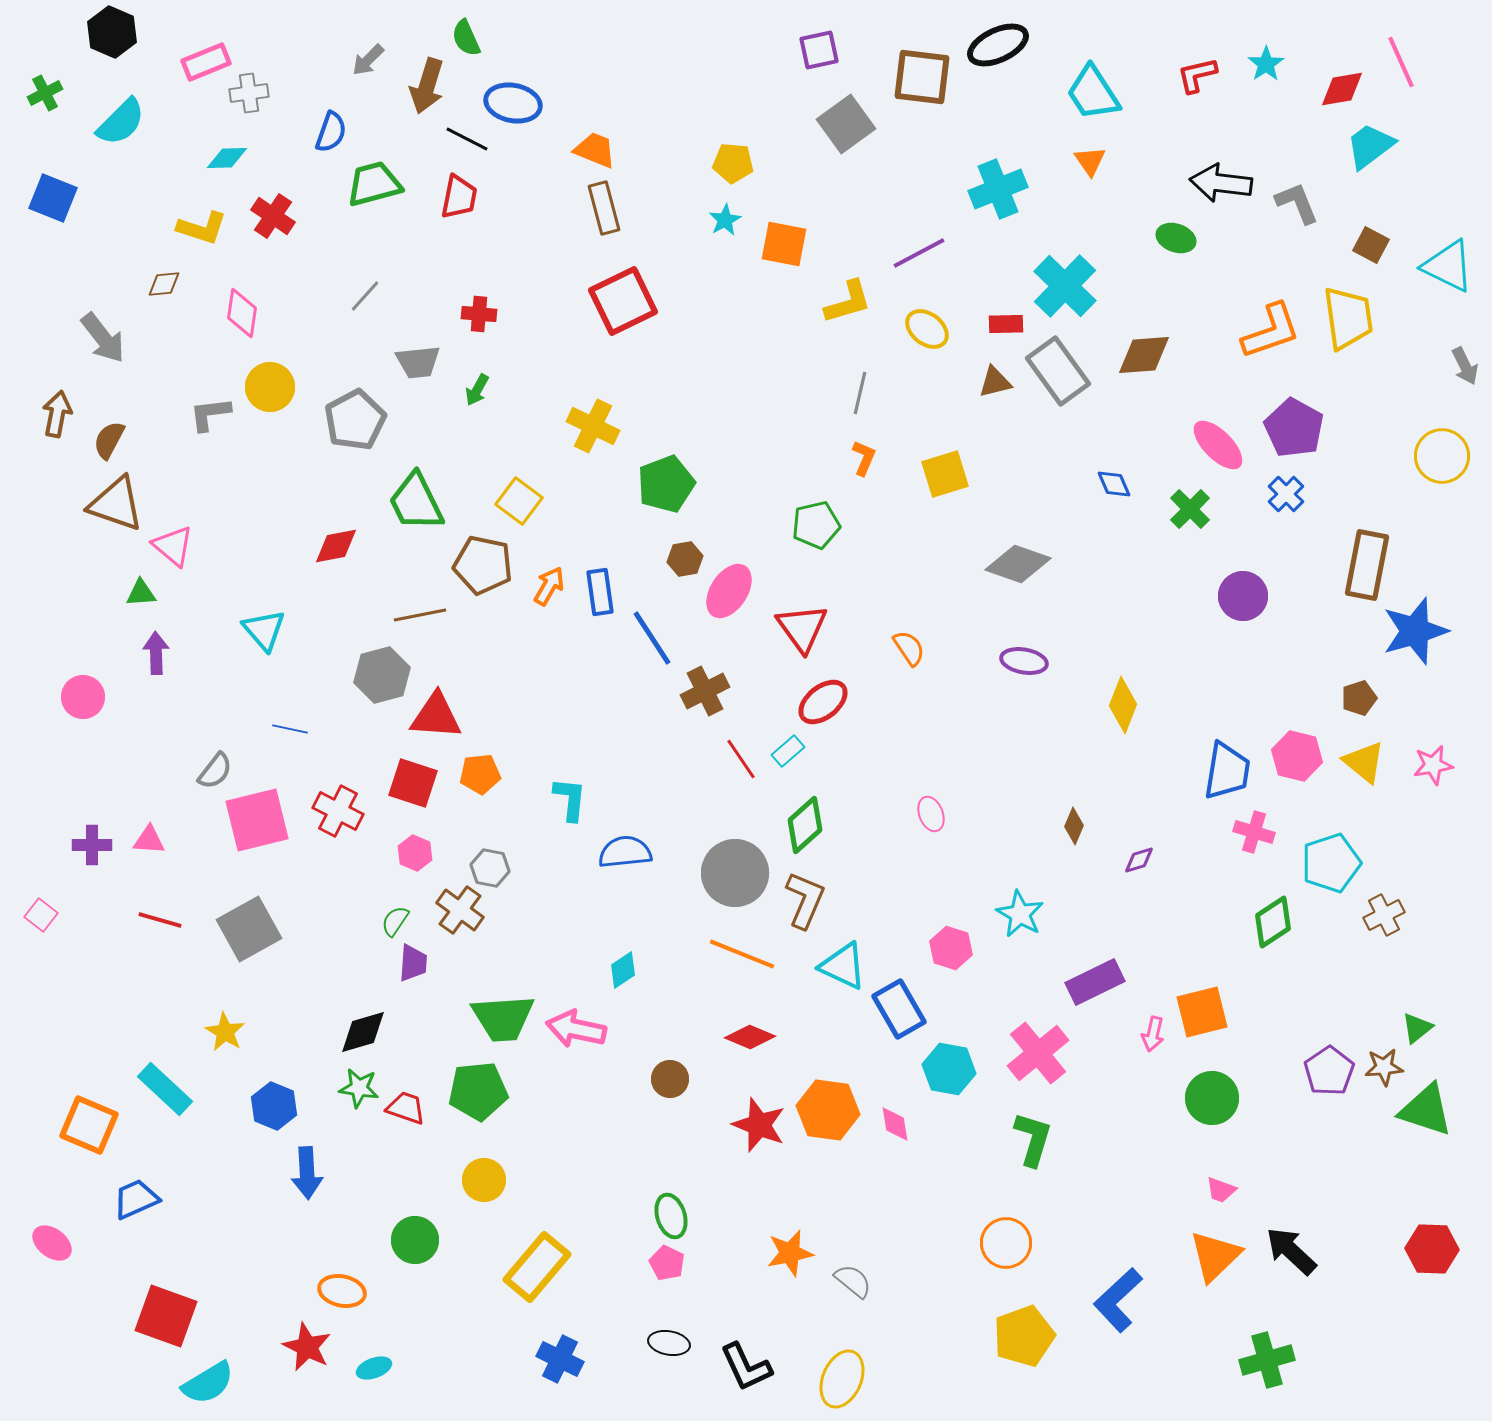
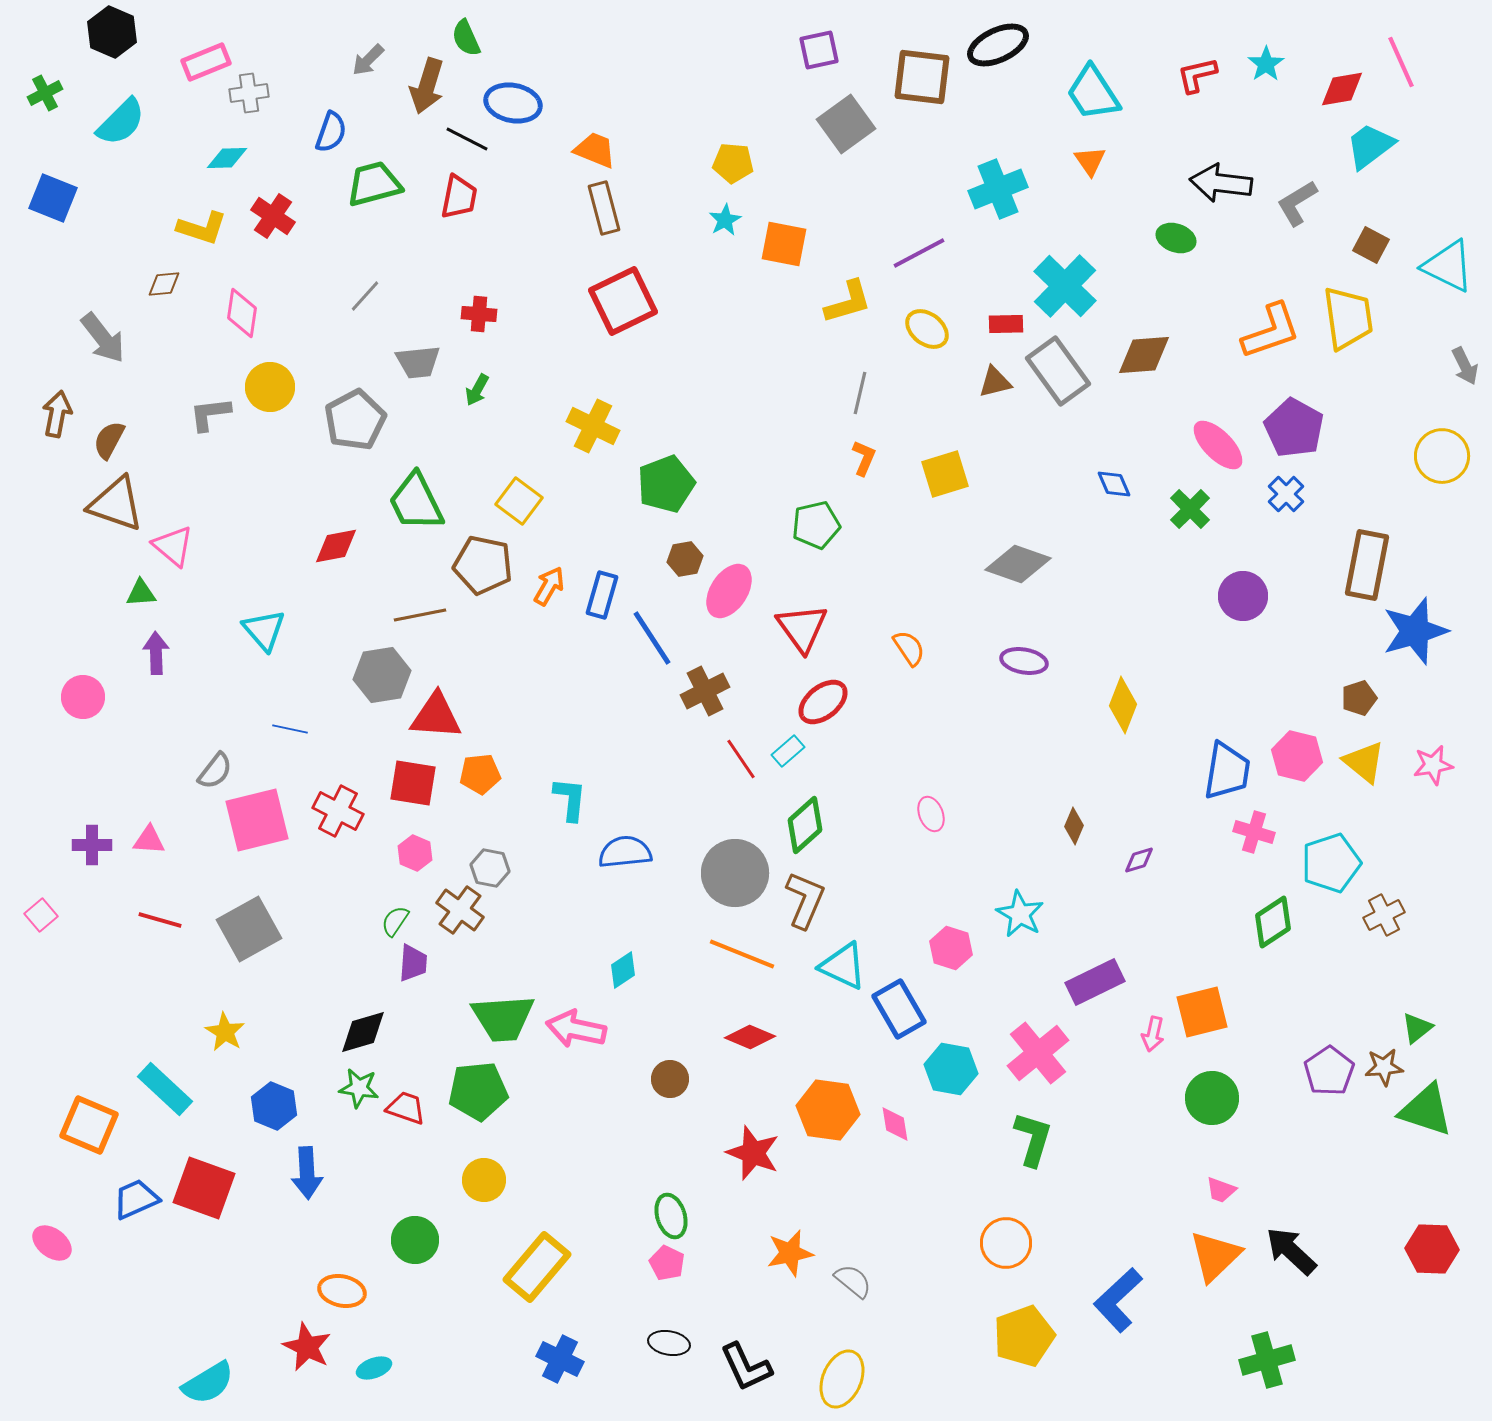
gray L-shape at (1297, 203): rotated 99 degrees counterclockwise
blue rectangle at (600, 592): moved 2 px right, 3 px down; rotated 24 degrees clockwise
gray hexagon at (382, 675): rotated 6 degrees clockwise
red square at (413, 783): rotated 9 degrees counterclockwise
pink square at (41, 915): rotated 12 degrees clockwise
cyan hexagon at (949, 1069): moved 2 px right
red star at (759, 1125): moved 6 px left, 28 px down
red square at (166, 1316): moved 38 px right, 128 px up
